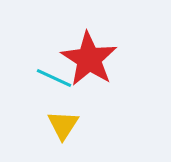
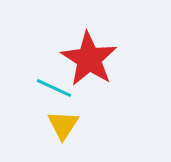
cyan line: moved 10 px down
